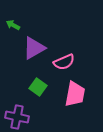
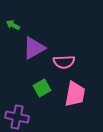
pink semicircle: rotated 20 degrees clockwise
green square: moved 4 px right, 1 px down; rotated 24 degrees clockwise
